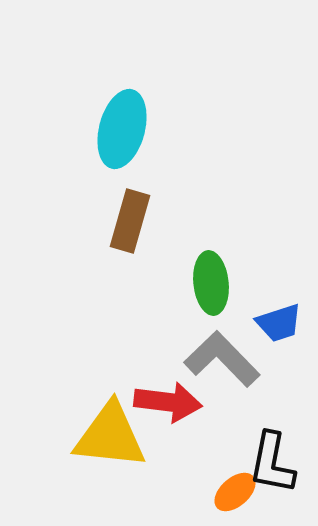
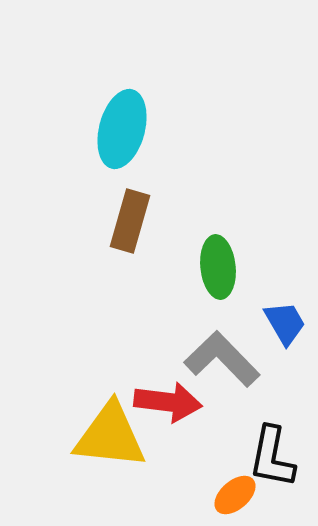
green ellipse: moved 7 px right, 16 px up
blue trapezoid: moved 6 px right; rotated 102 degrees counterclockwise
black L-shape: moved 6 px up
orange ellipse: moved 3 px down
